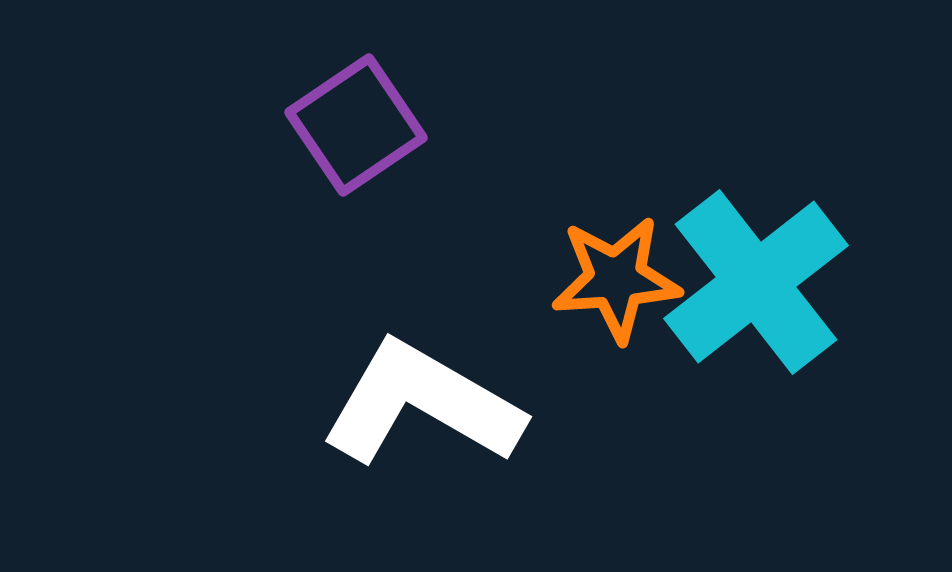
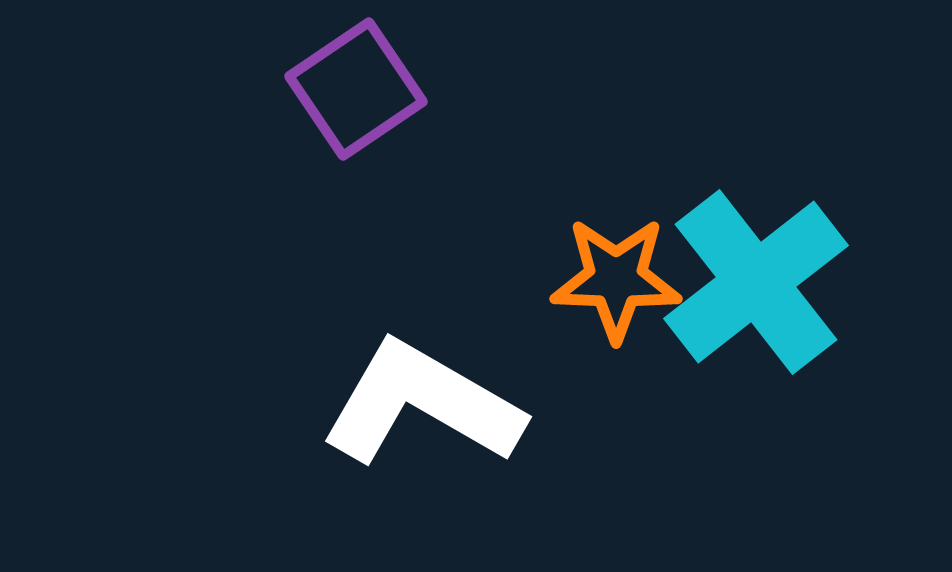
purple square: moved 36 px up
orange star: rotated 6 degrees clockwise
